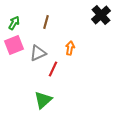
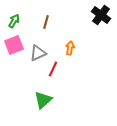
black cross: rotated 12 degrees counterclockwise
green arrow: moved 2 px up
